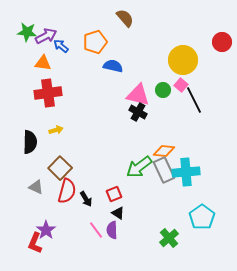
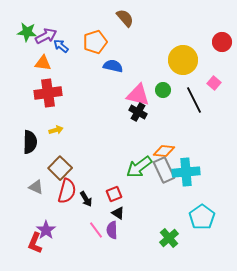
pink square: moved 33 px right, 2 px up
